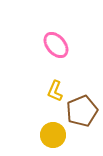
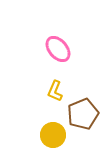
pink ellipse: moved 2 px right, 4 px down
brown pentagon: moved 1 px right, 3 px down
